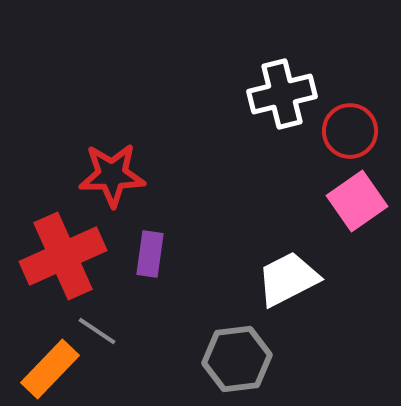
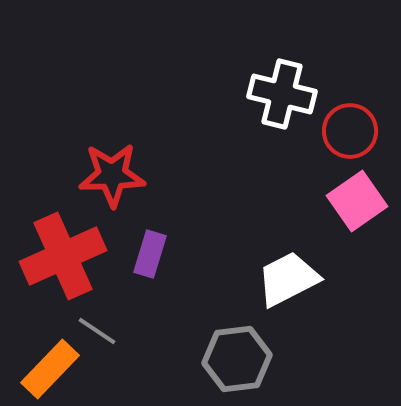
white cross: rotated 28 degrees clockwise
purple rectangle: rotated 9 degrees clockwise
